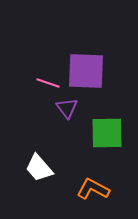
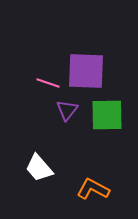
purple triangle: moved 2 px down; rotated 15 degrees clockwise
green square: moved 18 px up
